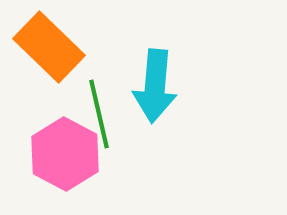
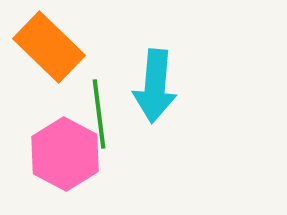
green line: rotated 6 degrees clockwise
